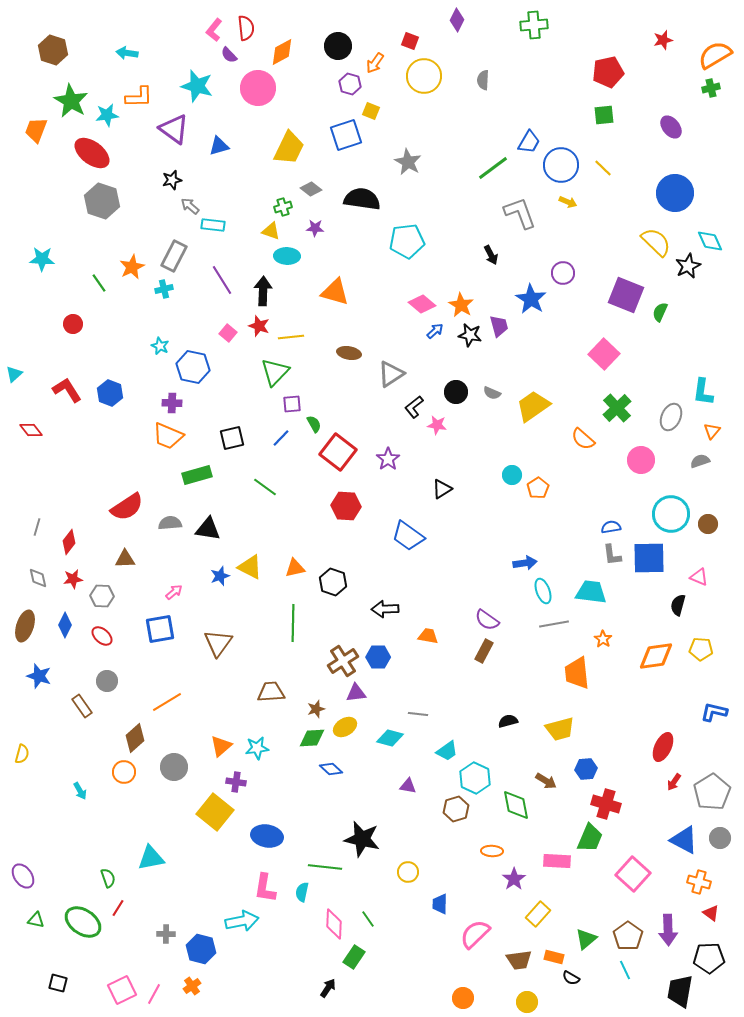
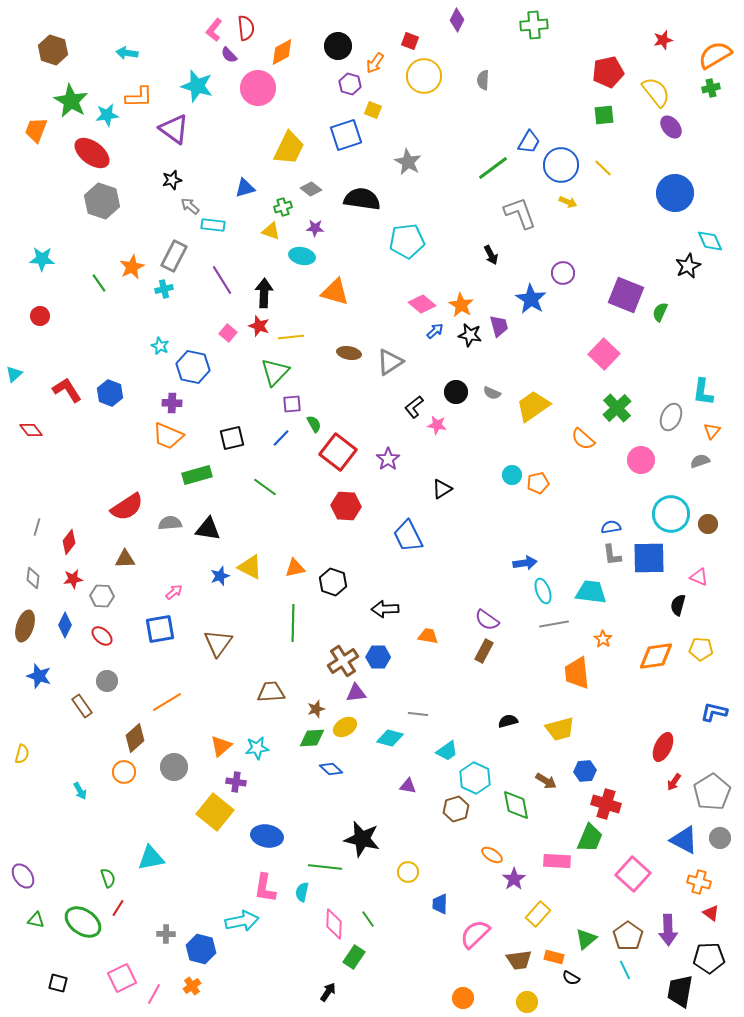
yellow square at (371, 111): moved 2 px right, 1 px up
blue triangle at (219, 146): moved 26 px right, 42 px down
yellow semicircle at (656, 242): moved 150 px up; rotated 8 degrees clockwise
cyan ellipse at (287, 256): moved 15 px right; rotated 10 degrees clockwise
black arrow at (263, 291): moved 1 px right, 2 px down
red circle at (73, 324): moved 33 px left, 8 px up
gray triangle at (391, 374): moved 1 px left, 12 px up
orange pentagon at (538, 488): moved 5 px up; rotated 20 degrees clockwise
blue trapezoid at (408, 536): rotated 28 degrees clockwise
gray diamond at (38, 578): moved 5 px left; rotated 20 degrees clockwise
blue hexagon at (586, 769): moved 1 px left, 2 px down
orange ellipse at (492, 851): moved 4 px down; rotated 30 degrees clockwise
black arrow at (328, 988): moved 4 px down
pink square at (122, 990): moved 12 px up
